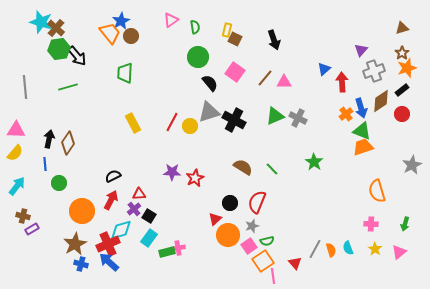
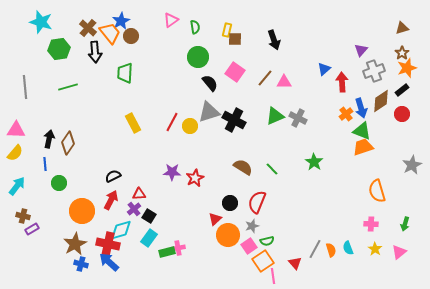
brown cross at (56, 28): moved 32 px right
brown square at (235, 39): rotated 24 degrees counterclockwise
black arrow at (77, 56): moved 18 px right, 4 px up; rotated 35 degrees clockwise
red cross at (108, 244): rotated 35 degrees clockwise
